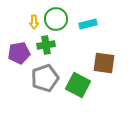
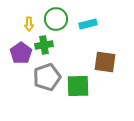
yellow arrow: moved 5 px left, 2 px down
green cross: moved 2 px left
purple pentagon: moved 2 px right; rotated 25 degrees counterclockwise
brown square: moved 1 px right, 1 px up
gray pentagon: moved 2 px right, 1 px up
green square: moved 1 px down; rotated 30 degrees counterclockwise
